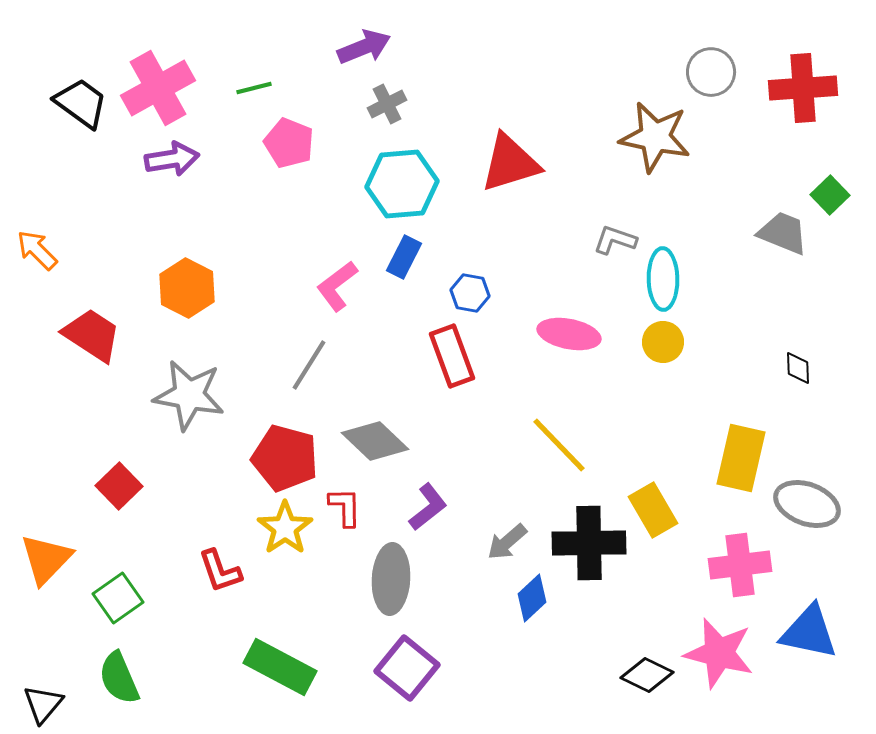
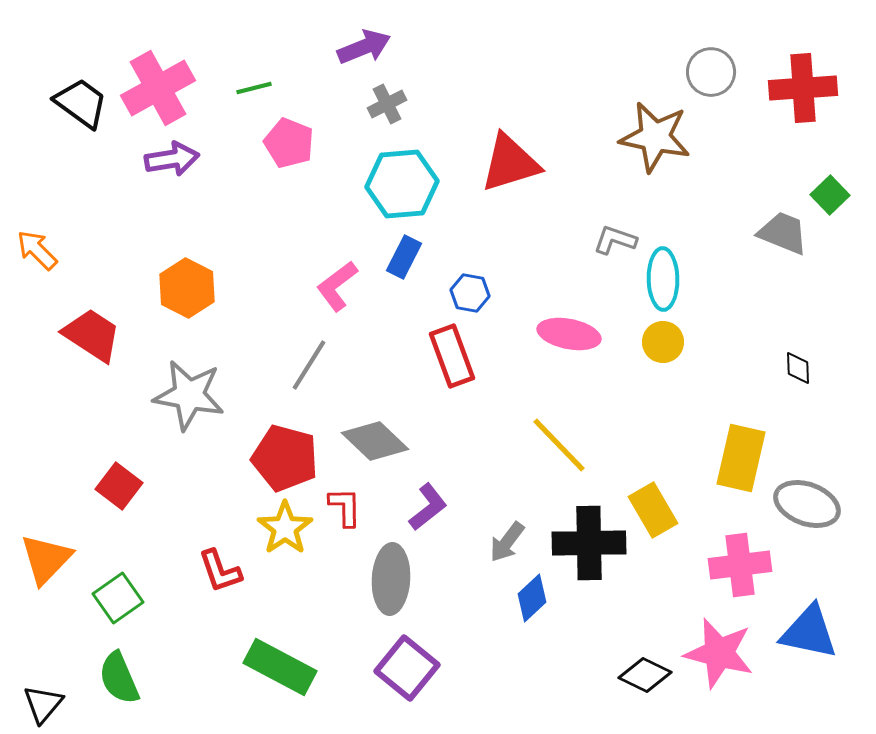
red square at (119, 486): rotated 9 degrees counterclockwise
gray arrow at (507, 542): rotated 12 degrees counterclockwise
black diamond at (647, 675): moved 2 px left
